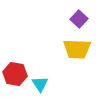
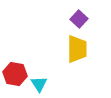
yellow trapezoid: rotated 92 degrees counterclockwise
cyan triangle: moved 1 px left
